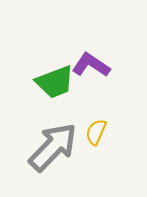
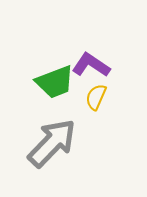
yellow semicircle: moved 35 px up
gray arrow: moved 1 px left, 4 px up
